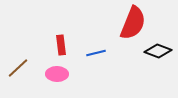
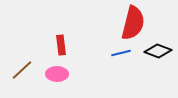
red semicircle: rotated 8 degrees counterclockwise
blue line: moved 25 px right
brown line: moved 4 px right, 2 px down
